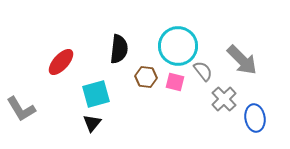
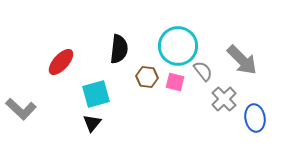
brown hexagon: moved 1 px right
gray L-shape: rotated 16 degrees counterclockwise
